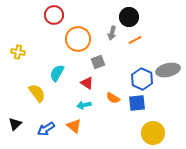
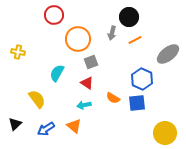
gray square: moved 7 px left
gray ellipse: moved 16 px up; rotated 25 degrees counterclockwise
yellow semicircle: moved 6 px down
yellow circle: moved 12 px right
